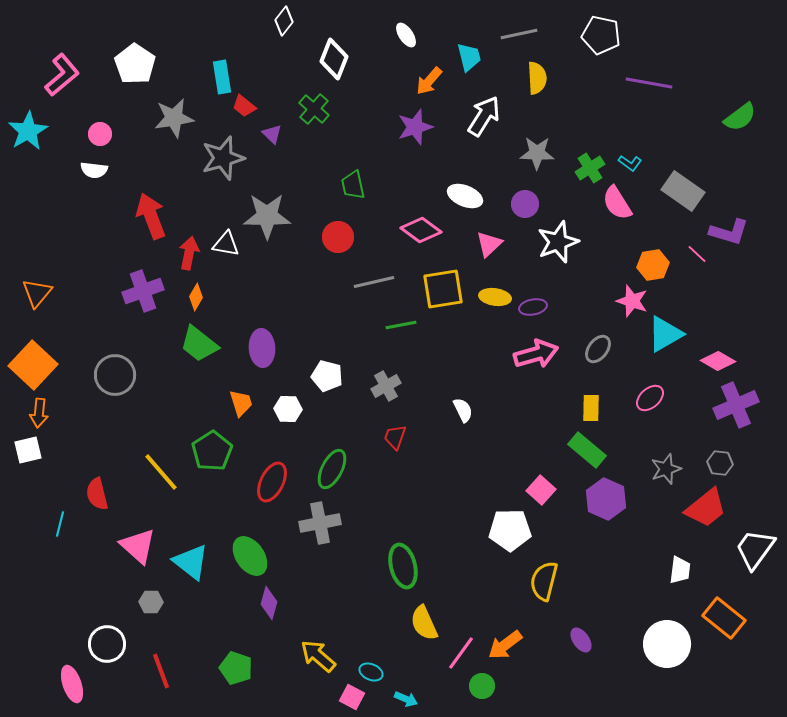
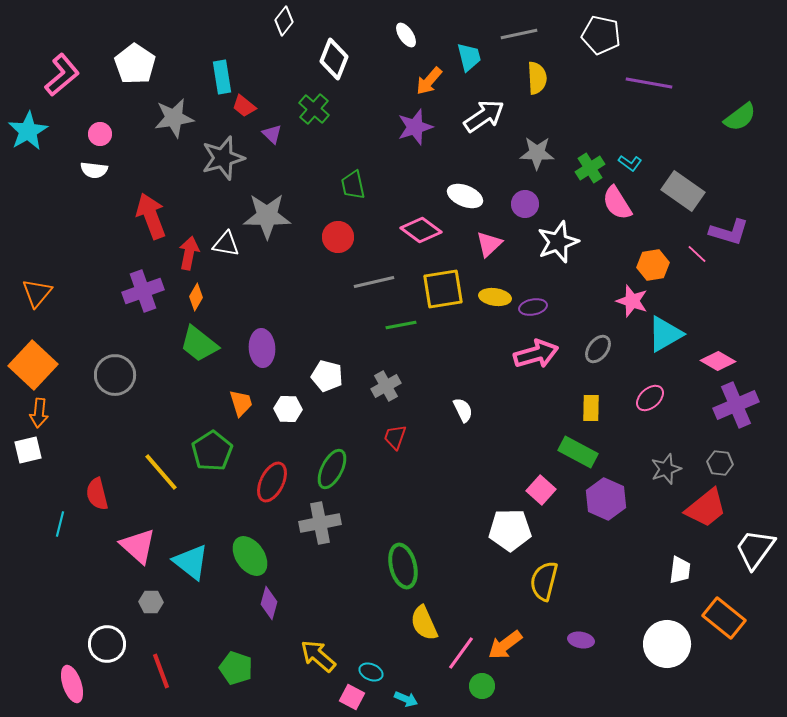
white arrow at (484, 116): rotated 24 degrees clockwise
green rectangle at (587, 450): moved 9 px left, 2 px down; rotated 12 degrees counterclockwise
purple ellipse at (581, 640): rotated 45 degrees counterclockwise
